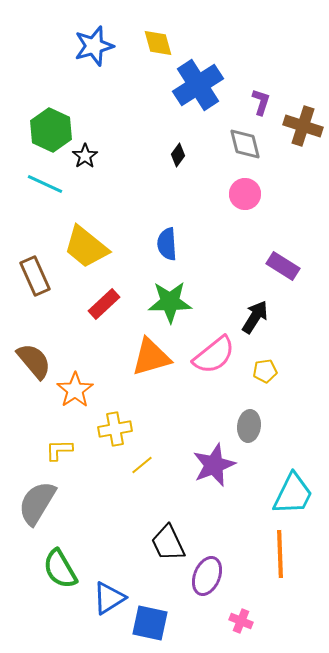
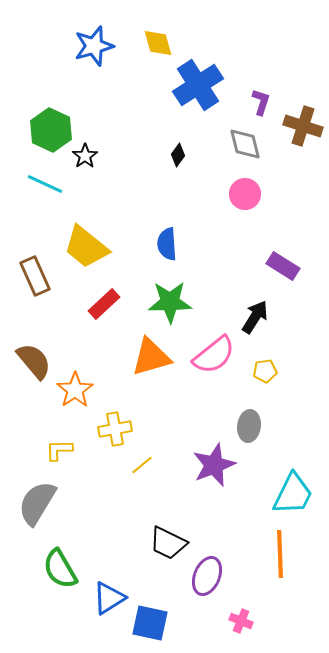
black trapezoid: rotated 39 degrees counterclockwise
